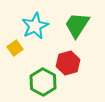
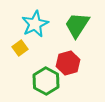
cyan star: moved 2 px up
yellow square: moved 5 px right
green hexagon: moved 3 px right, 1 px up
